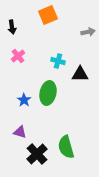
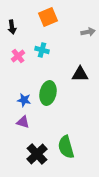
orange square: moved 2 px down
cyan cross: moved 16 px left, 11 px up
blue star: rotated 24 degrees counterclockwise
purple triangle: moved 3 px right, 10 px up
